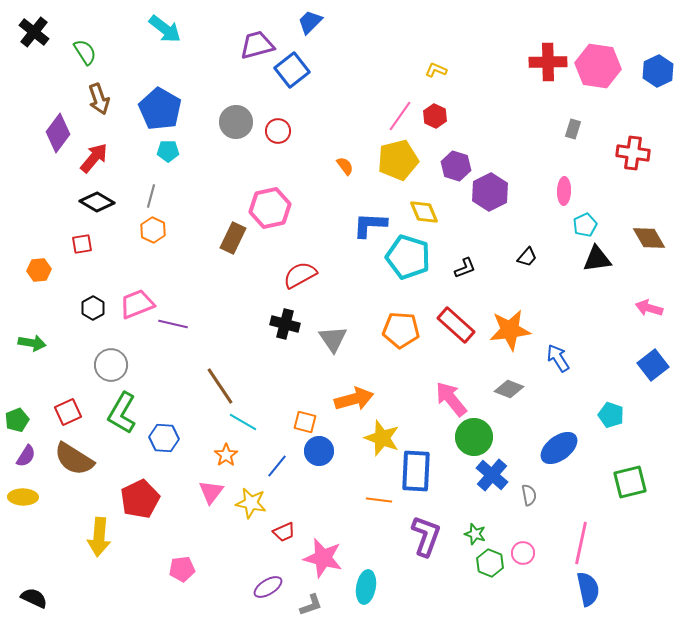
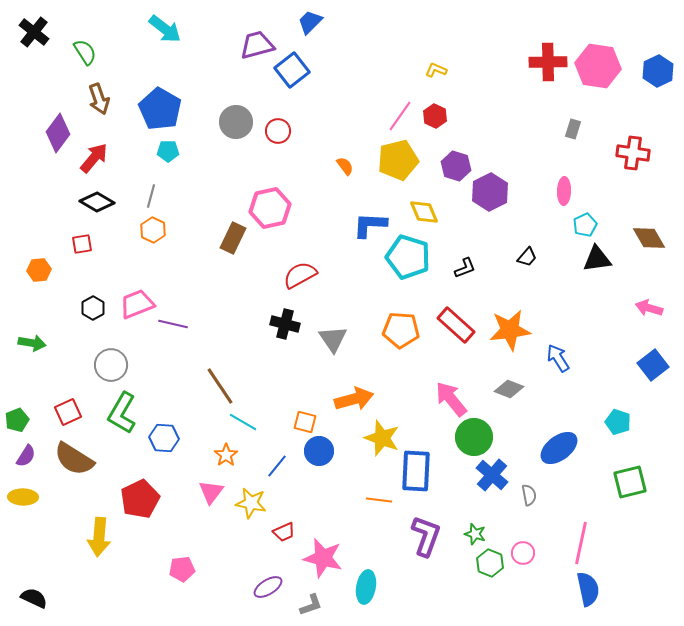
cyan pentagon at (611, 415): moved 7 px right, 7 px down
